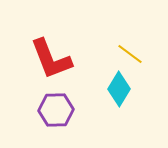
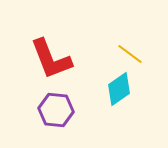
cyan diamond: rotated 24 degrees clockwise
purple hexagon: rotated 8 degrees clockwise
